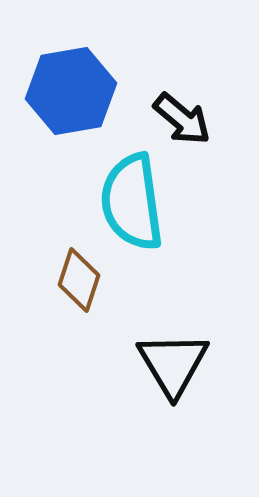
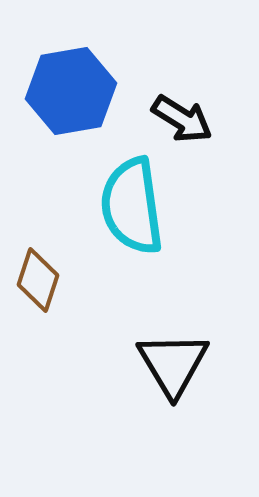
black arrow: rotated 8 degrees counterclockwise
cyan semicircle: moved 4 px down
brown diamond: moved 41 px left
